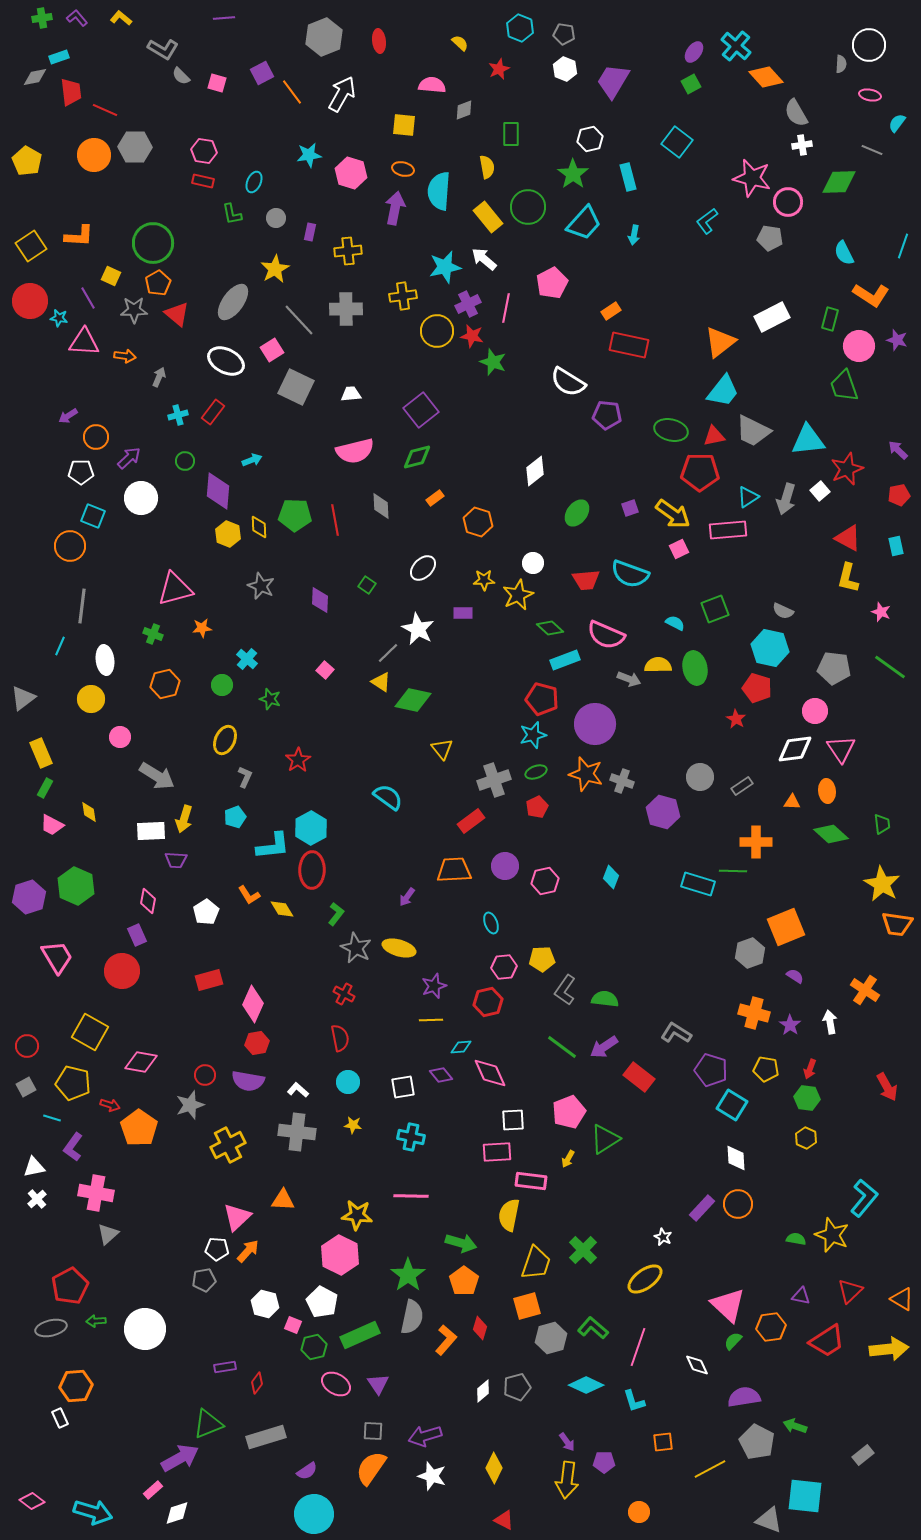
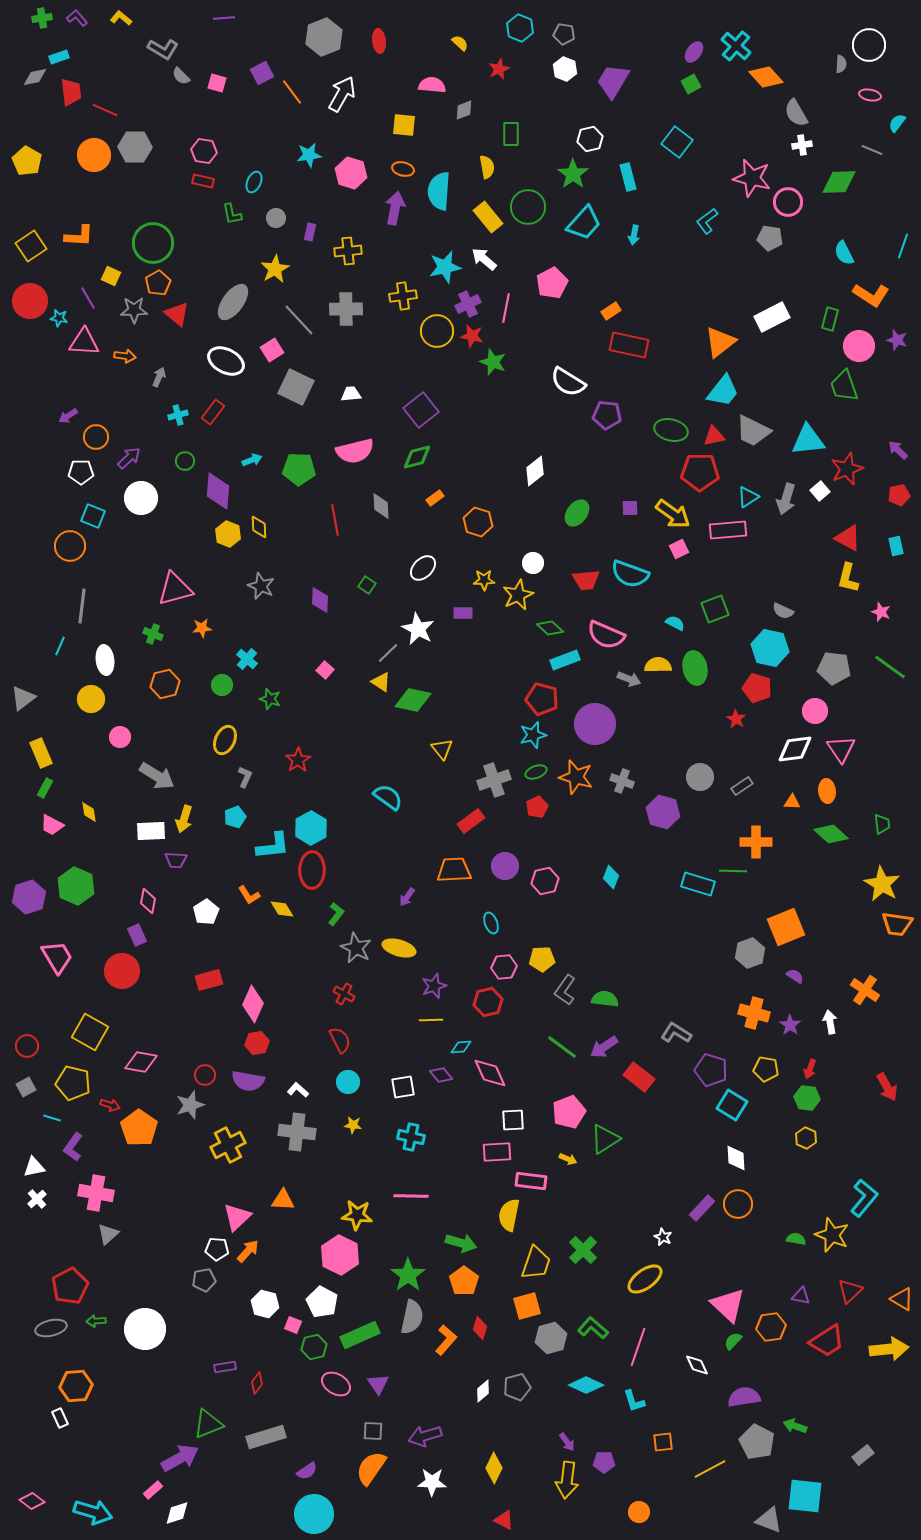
purple square at (630, 508): rotated 18 degrees clockwise
green pentagon at (295, 515): moved 4 px right, 46 px up
orange star at (586, 774): moved 10 px left, 3 px down
red semicircle at (340, 1038): moved 2 px down; rotated 16 degrees counterclockwise
yellow arrow at (568, 1159): rotated 96 degrees counterclockwise
white star at (432, 1476): moved 6 px down; rotated 16 degrees counterclockwise
